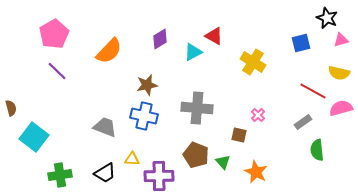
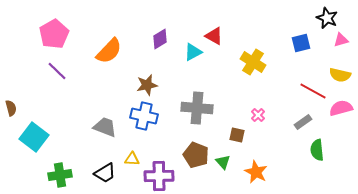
yellow semicircle: moved 1 px right, 2 px down
brown square: moved 2 px left
